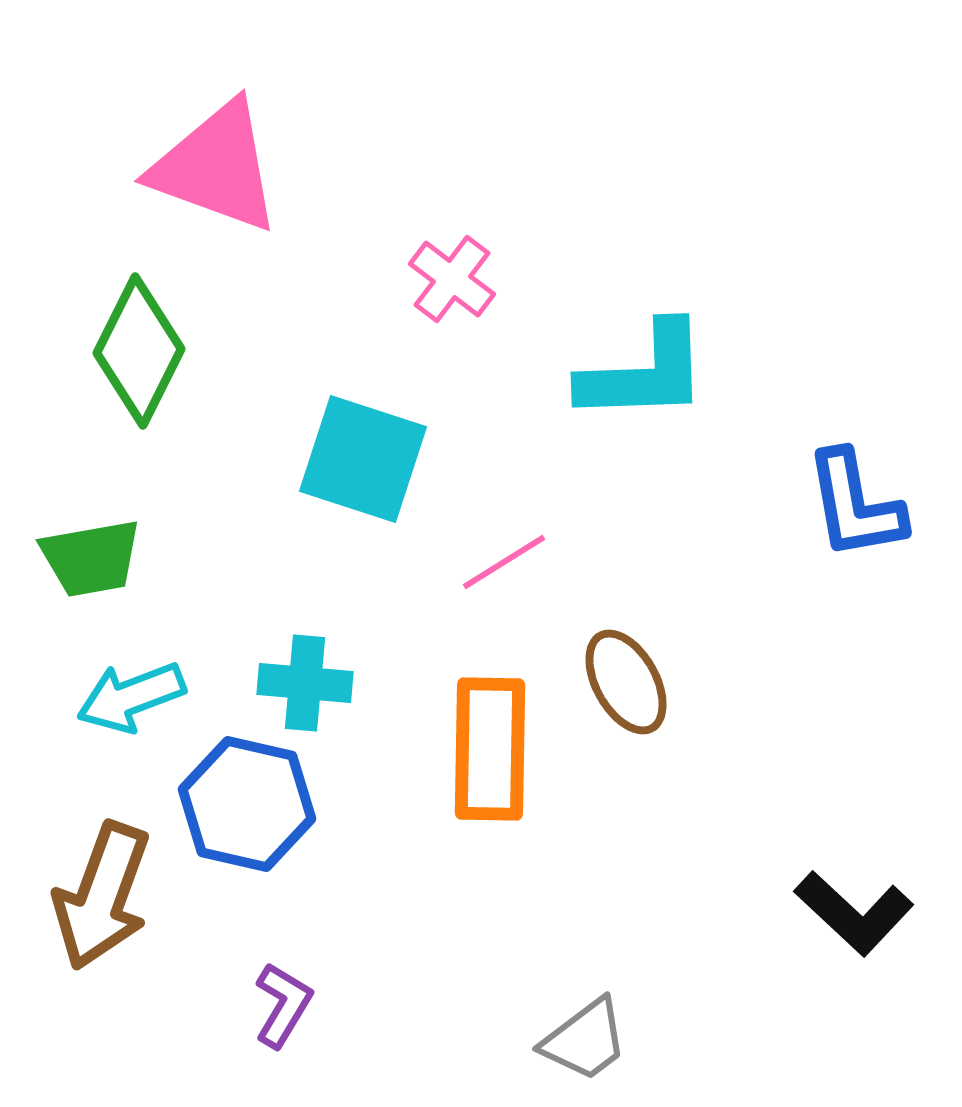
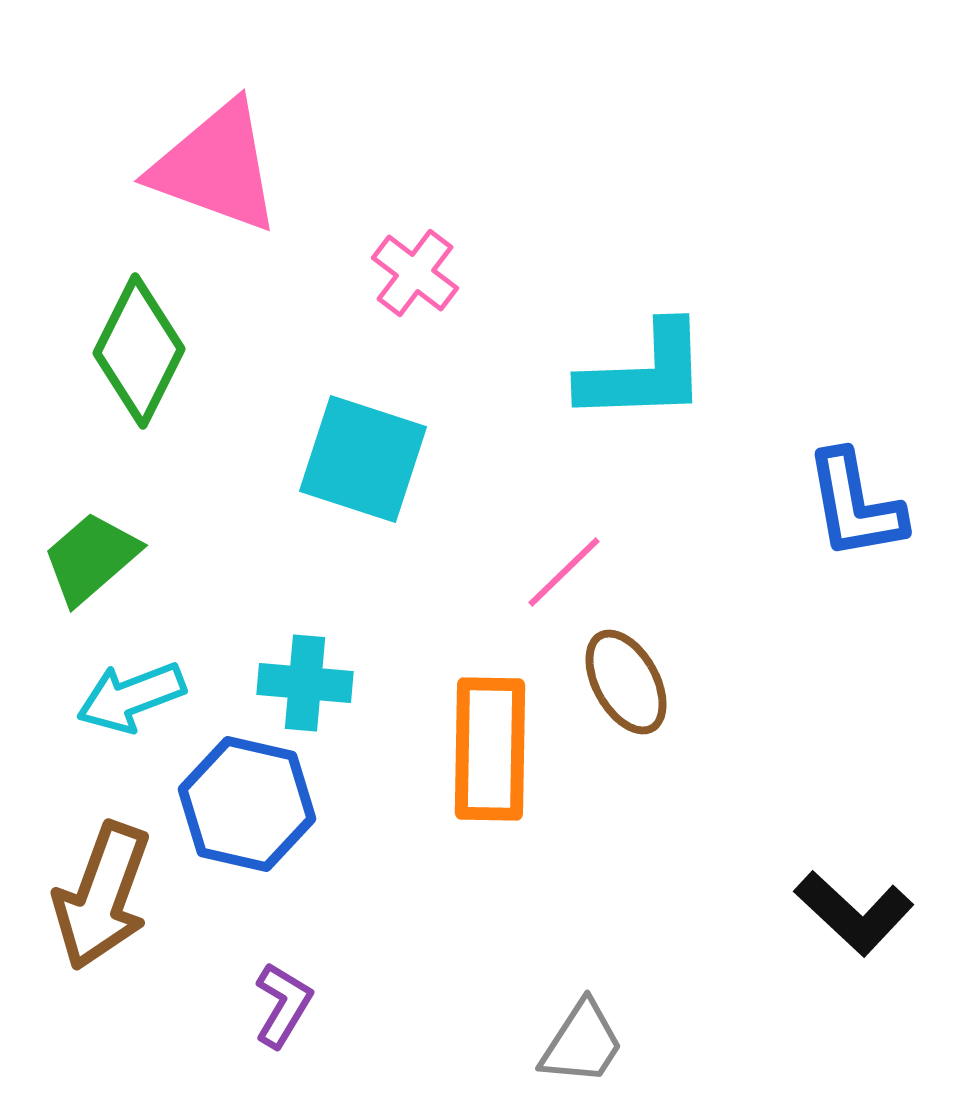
pink cross: moved 37 px left, 6 px up
green trapezoid: rotated 149 degrees clockwise
pink line: moved 60 px right, 10 px down; rotated 12 degrees counterclockwise
gray trapezoid: moved 3 px left, 3 px down; rotated 20 degrees counterclockwise
